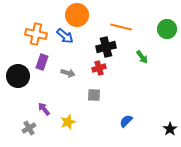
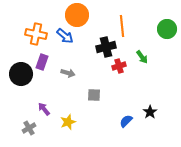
orange line: moved 1 px right, 1 px up; rotated 70 degrees clockwise
red cross: moved 20 px right, 2 px up
black circle: moved 3 px right, 2 px up
black star: moved 20 px left, 17 px up
